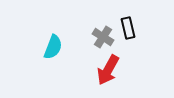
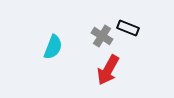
black rectangle: rotated 55 degrees counterclockwise
gray cross: moved 1 px left, 1 px up
